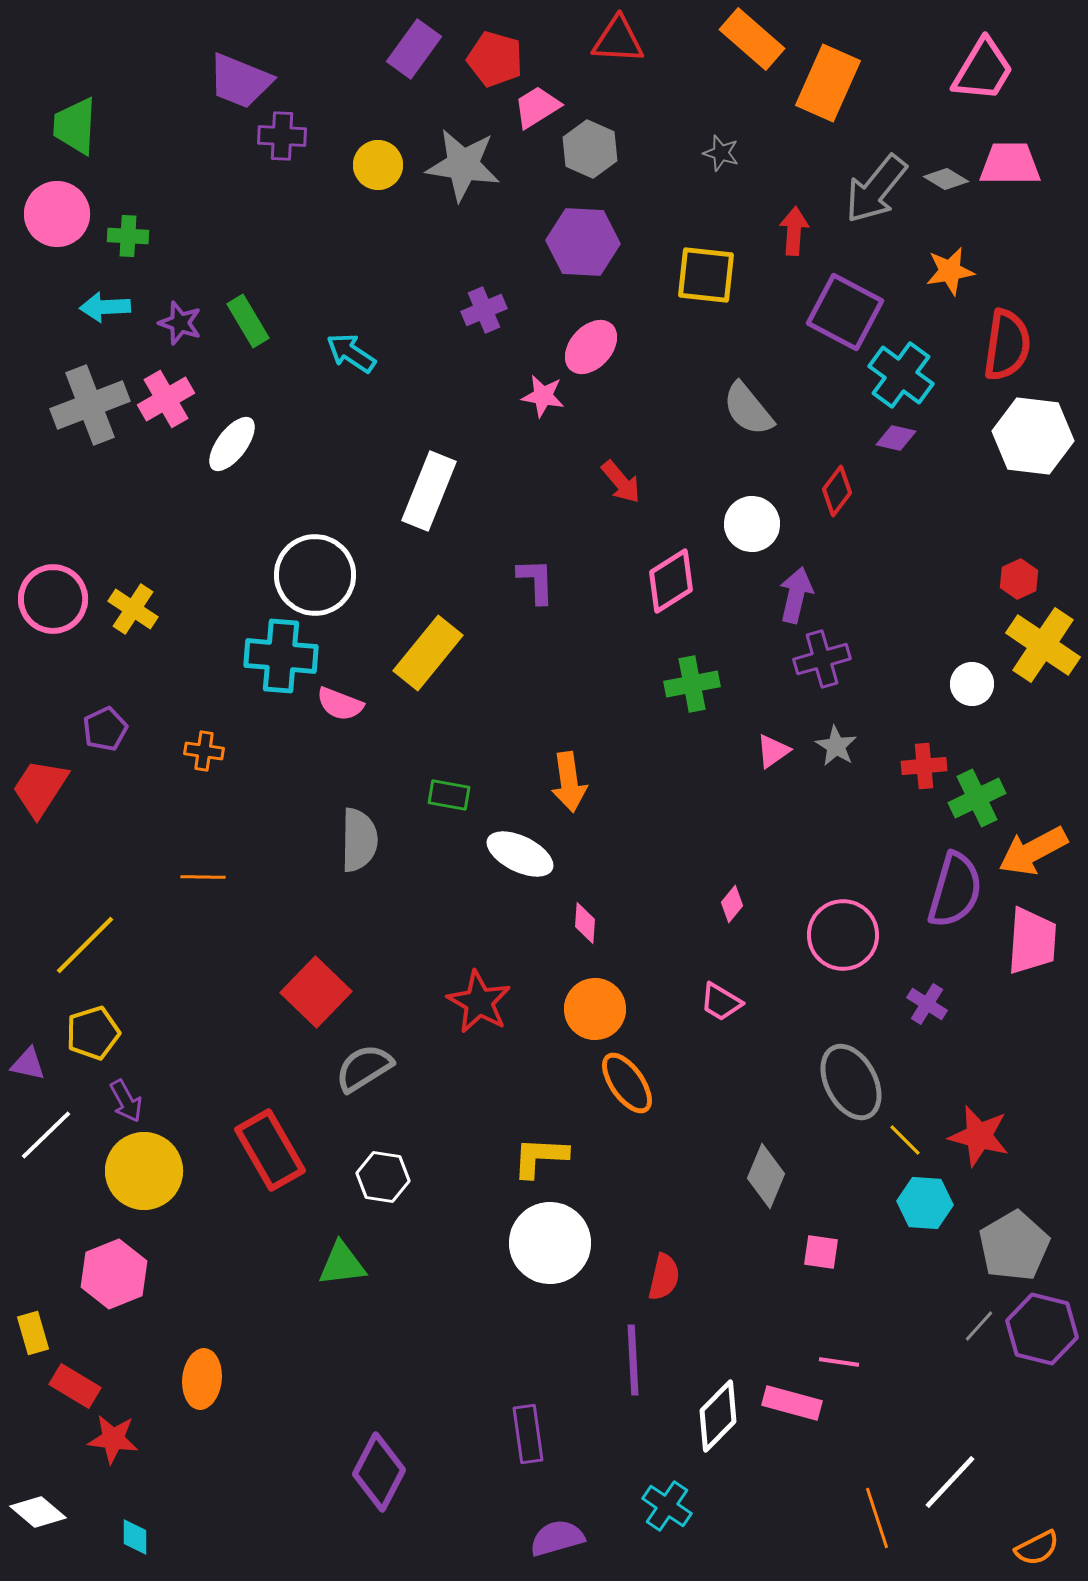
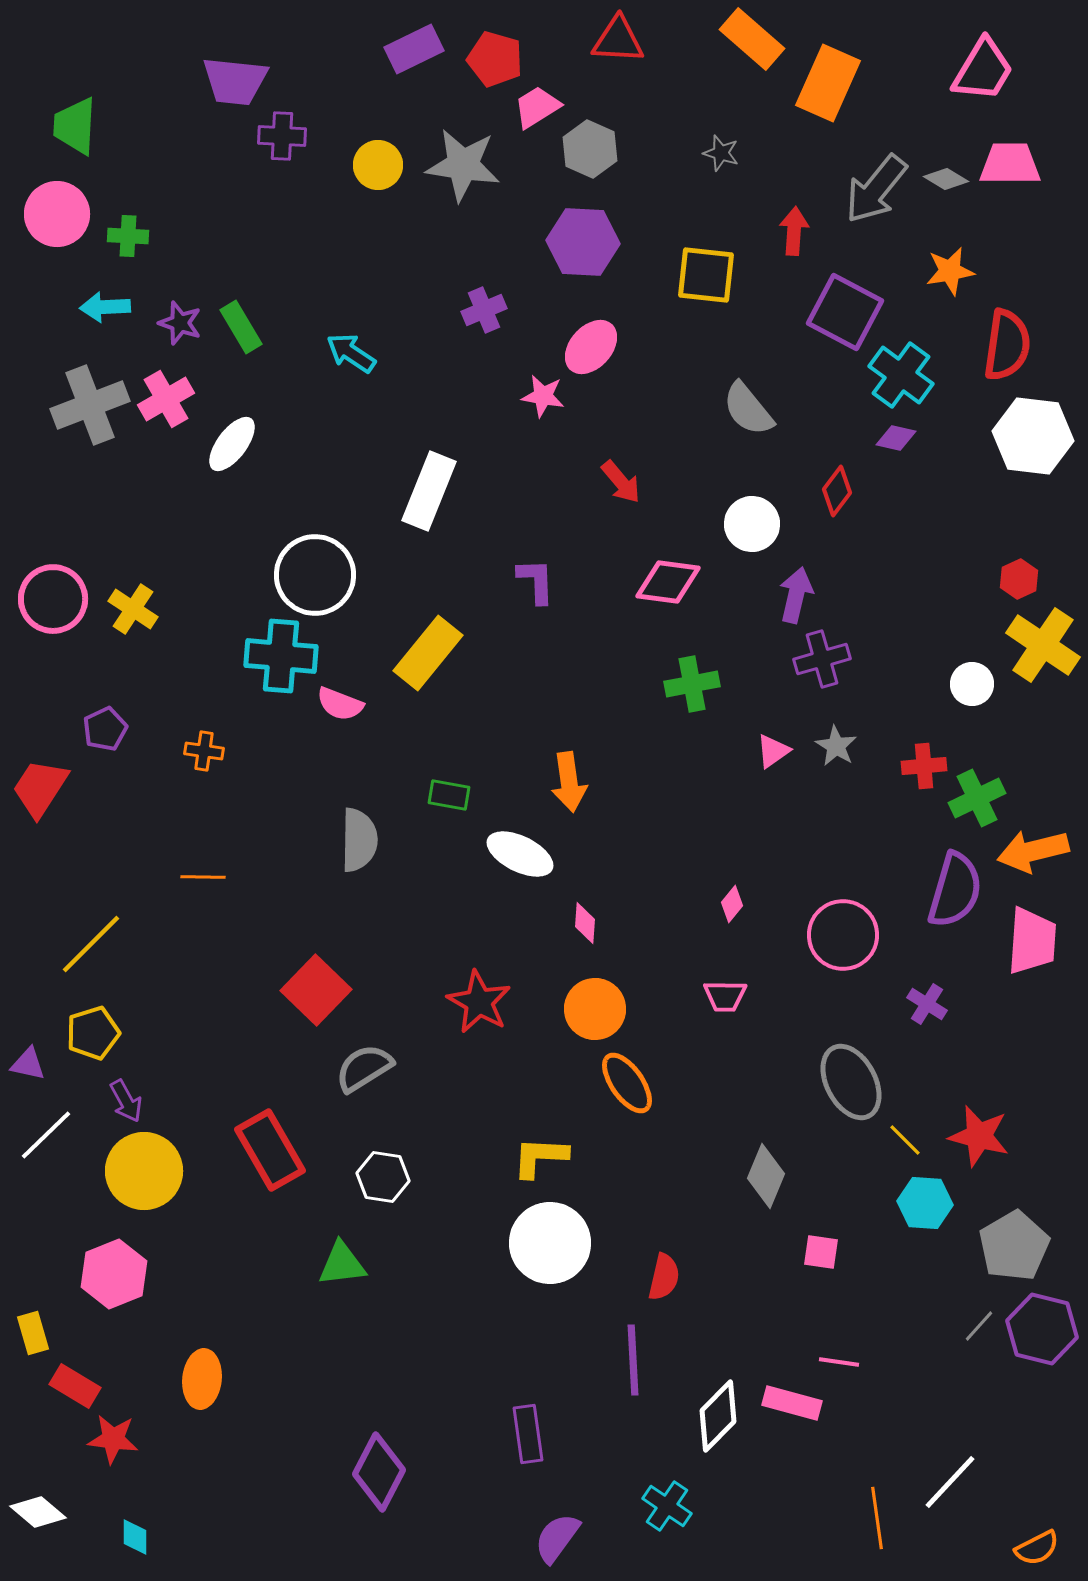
purple rectangle at (414, 49): rotated 28 degrees clockwise
purple trapezoid at (240, 81): moved 5 px left; rotated 16 degrees counterclockwise
green rectangle at (248, 321): moved 7 px left, 6 px down
pink diamond at (671, 581): moved 3 px left, 1 px down; rotated 40 degrees clockwise
orange arrow at (1033, 851): rotated 14 degrees clockwise
yellow line at (85, 945): moved 6 px right, 1 px up
red square at (316, 992): moved 2 px up
pink trapezoid at (721, 1002): moved 4 px right, 6 px up; rotated 30 degrees counterclockwise
orange line at (877, 1518): rotated 10 degrees clockwise
purple semicircle at (557, 1538): rotated 38 degrees counterclockwise
